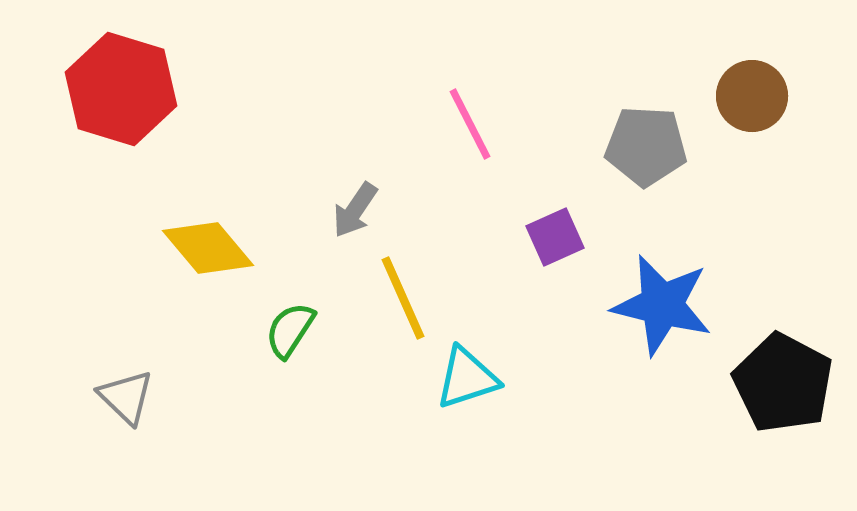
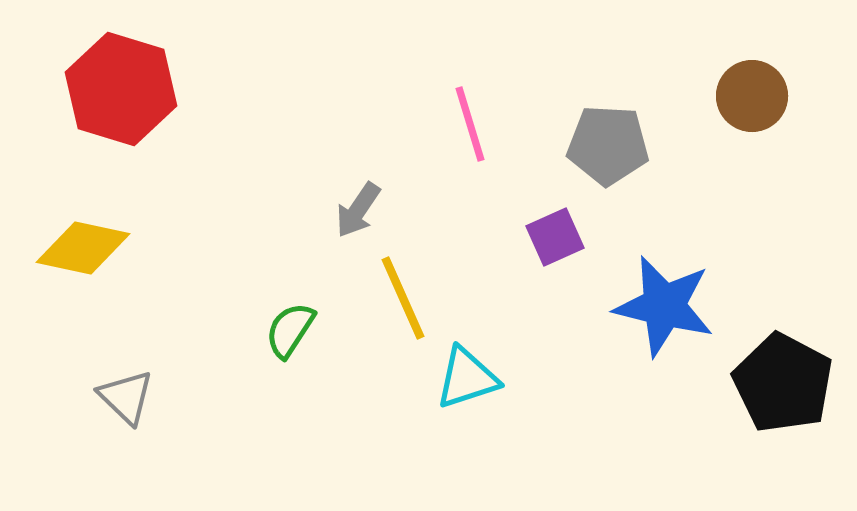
pink line: rotated 10 degrees clockwise
gray pentagon: moved 38 px left, 1 px up
gray arrow: moved 3 px right
yellow diamond: moved 125 px left; rotated 38 degrees counterclockwise
blue star: moved 2 px right, 1 px down
